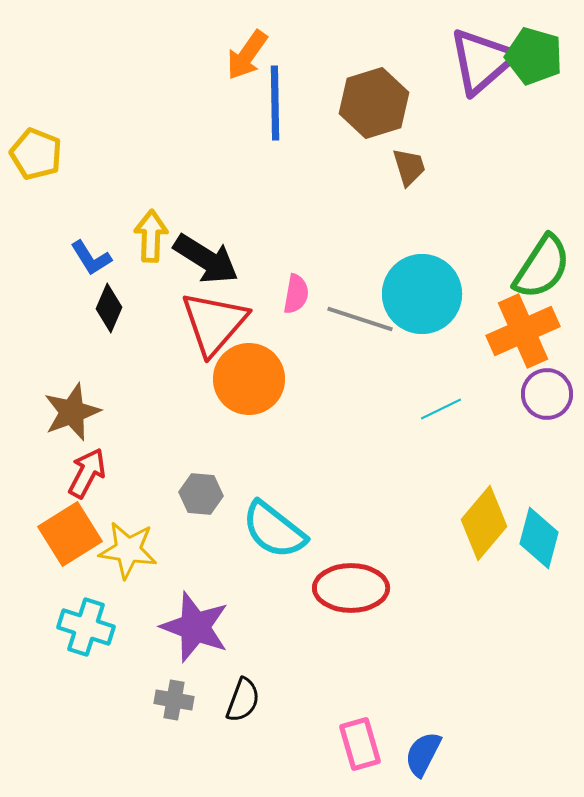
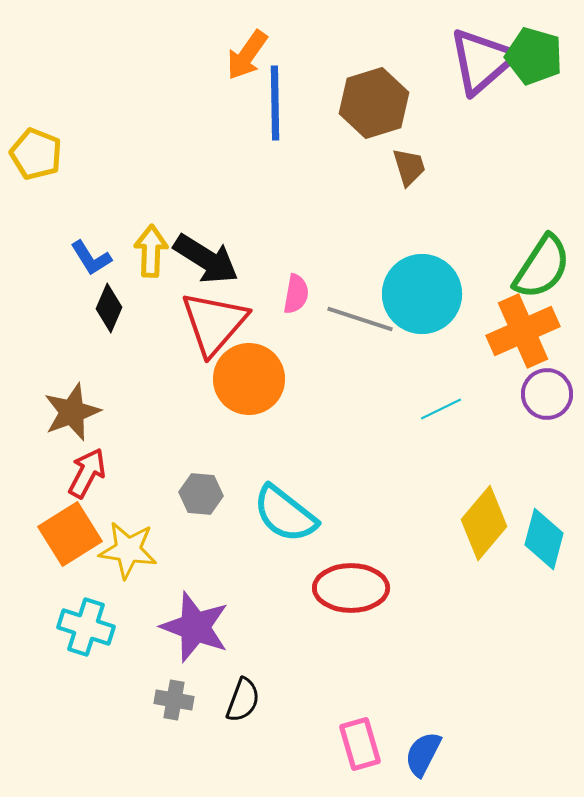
yellow arrow: moved 15 px down
cyan semicircle: moved 11 px right, 16 px up
cyan diamond: moved 5 px right, 1 px down
